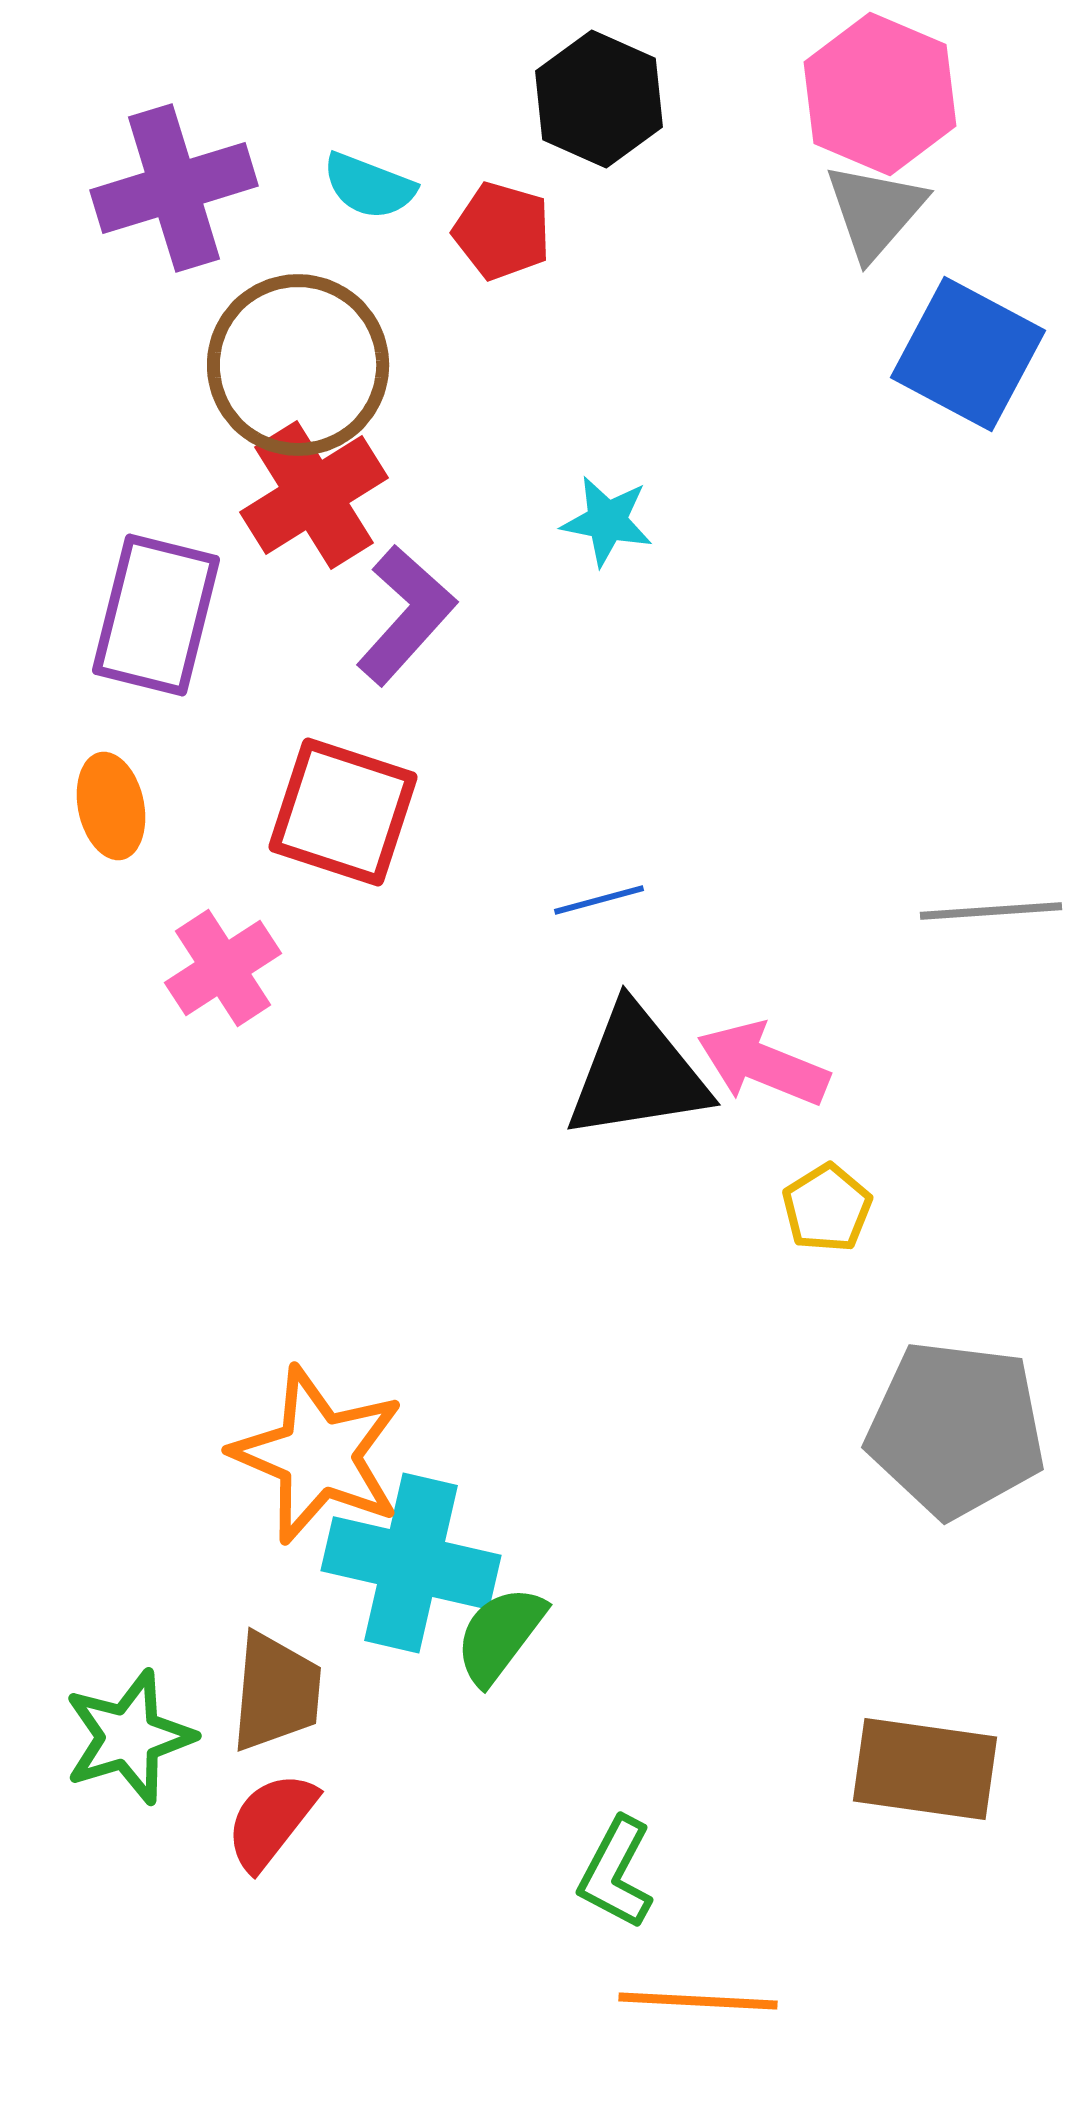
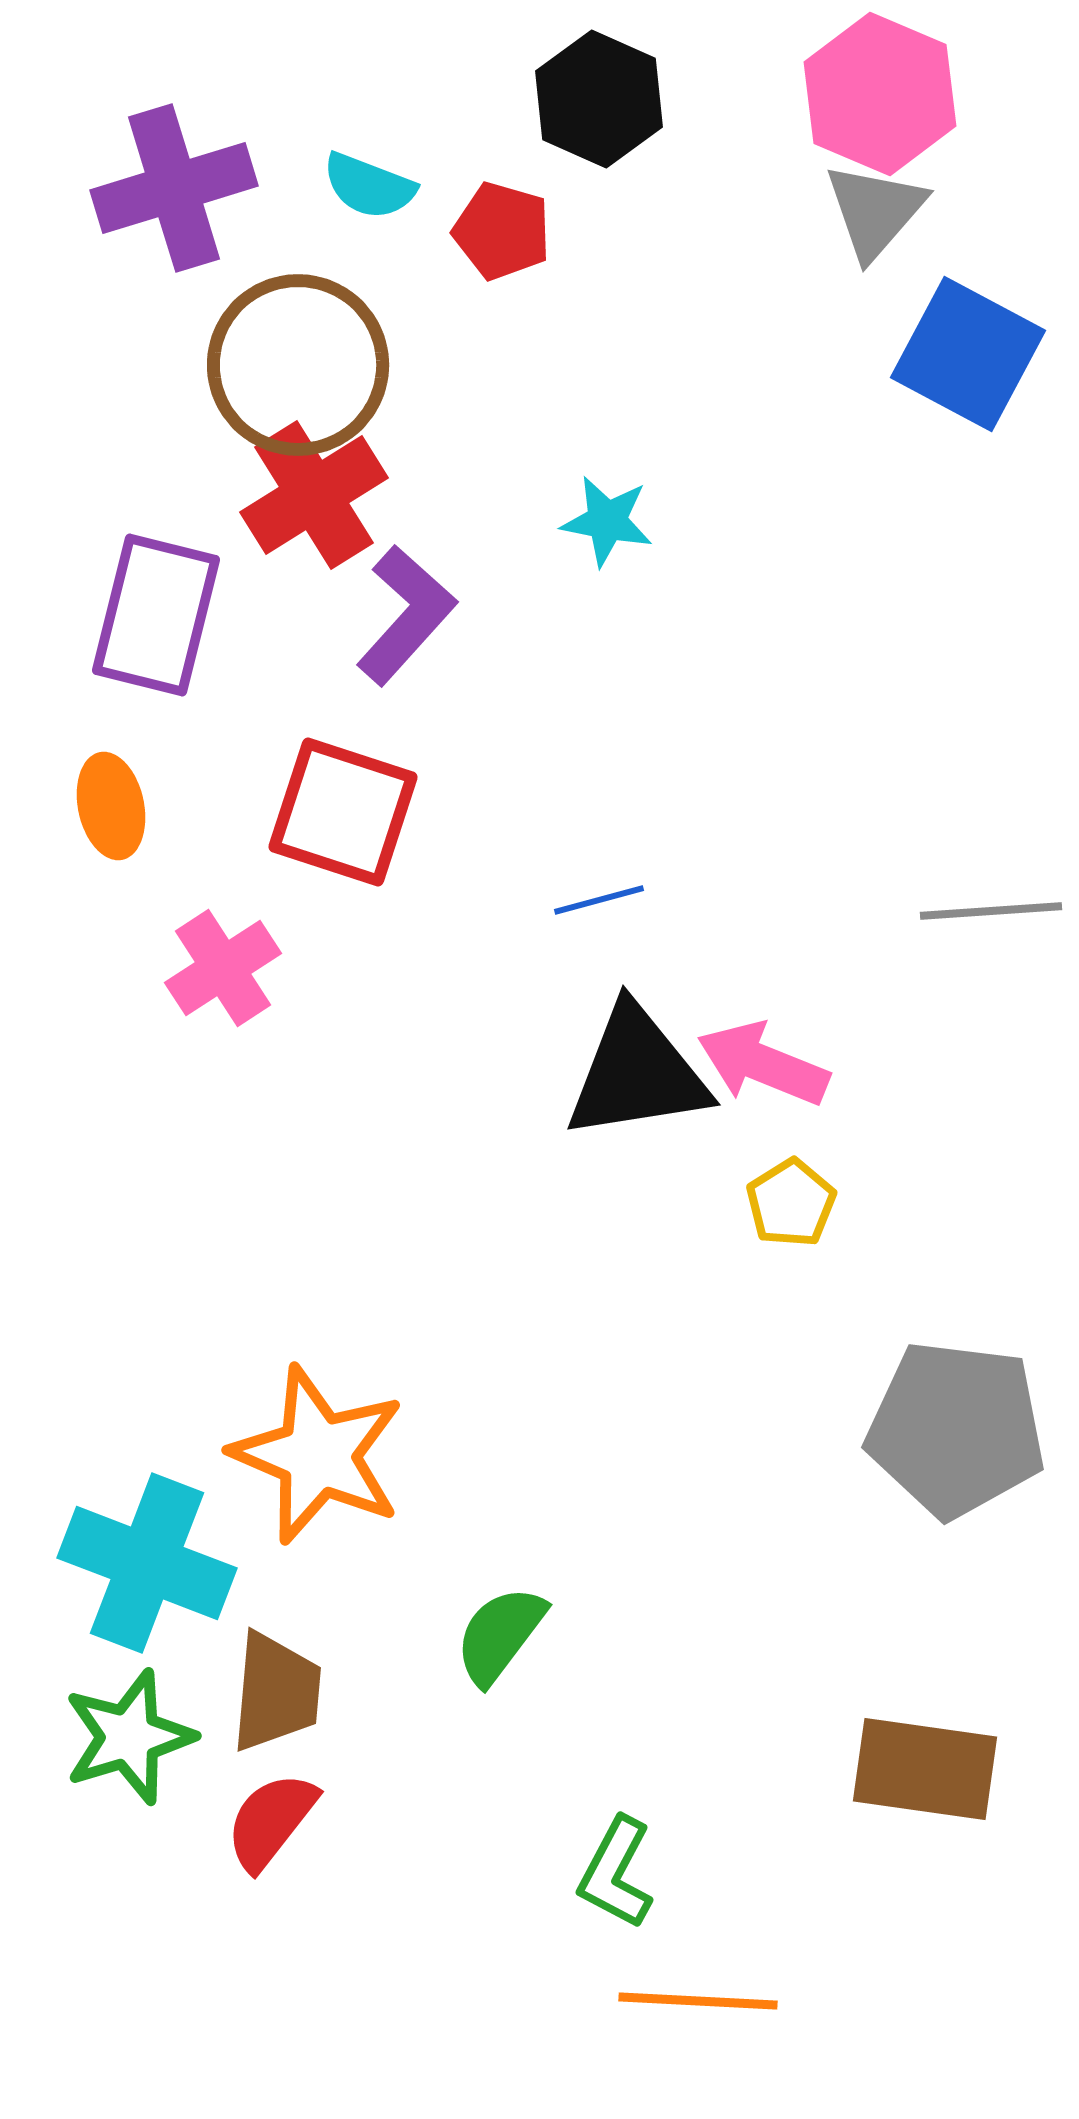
yellow pentagon: moved 36 px left, 5 px up
cyan cross: moved 264 px left; rotated 8 degrees clockwise
